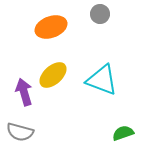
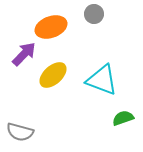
gray circle: moved 6 px left
purple arrow: moved 38 px up; rotated 60 degrees clockwise
green semicircle: moved 15 px up
